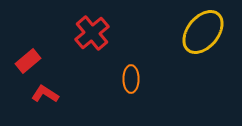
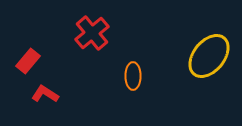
yellow ellipse: moved 6 px right, 24 px down
red rectangle: rotated 10 degrees counterclockwise
orange ellipse: moved 2 px right, 3 px up
